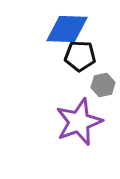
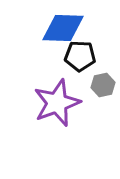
blue diamond: moved 4 px left, 1 px up
purple star: moved 22 px left, 19 px up
